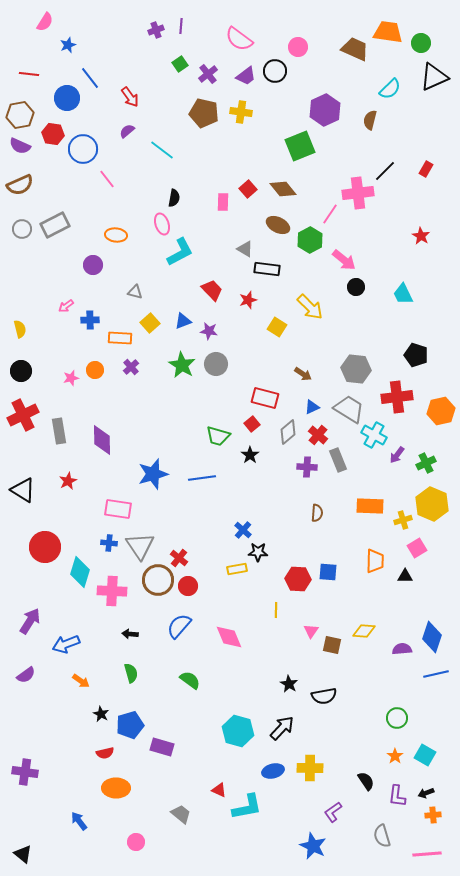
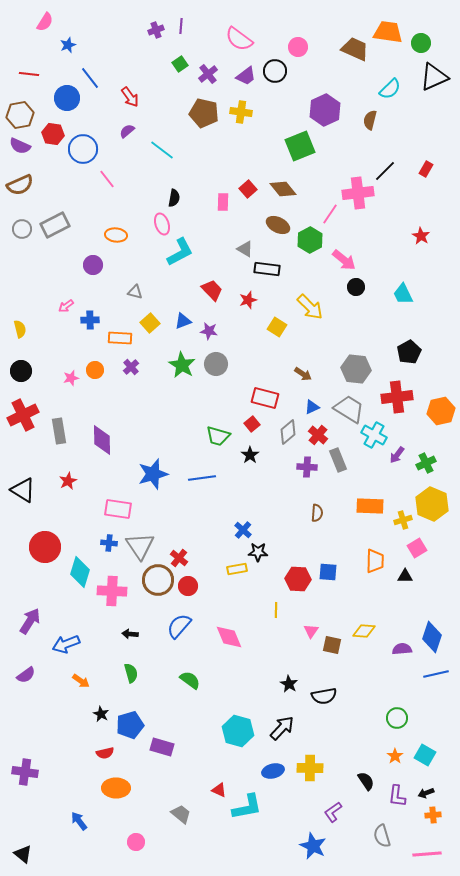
black pentagon at (416, 355): moved 7 px left, 3 px up; rotated 25 degrees clockwise
